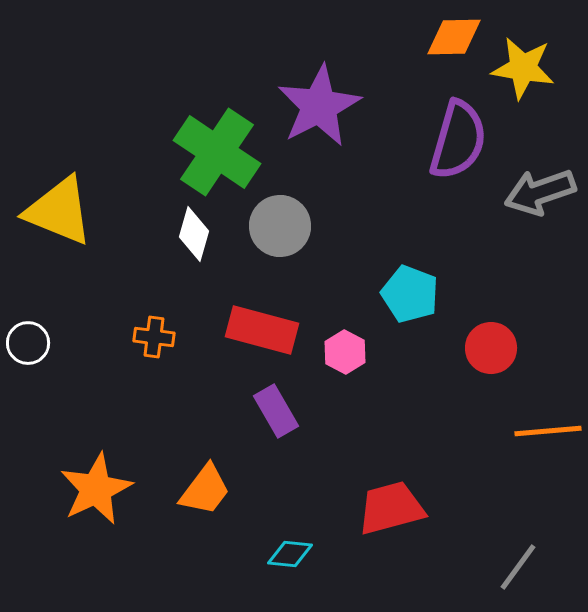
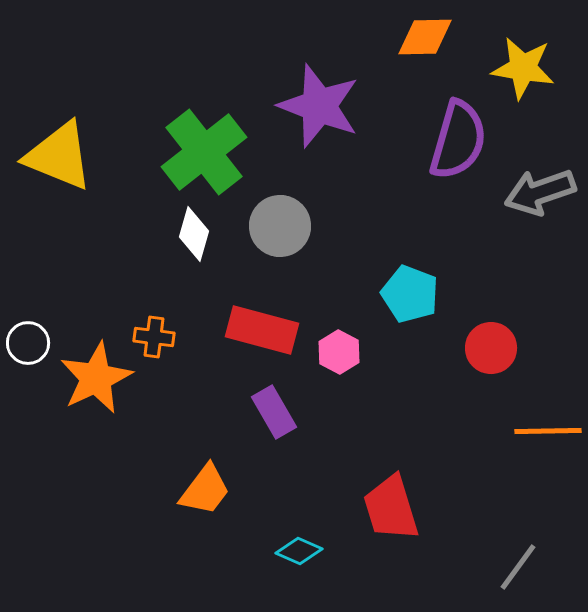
orange diamond: moved 29 px left
purple star: rotated 24 degrees counterclockwise
green cross: moved 13 px left; rotated 18 degrees clockwise
yellow triangle: moved 55 px up
pink hexagon: moved 6 px left
purple rectangle: moved 2 px left, 1 px down
orange line: rotated 4 degrees clockwise
orange star: moved 111 px up
red trapezoid: rotated 92 degrees counterclockwise
cyan diamond: moved 9 px right, 3 px up; rotated 18 degrees clockwise
